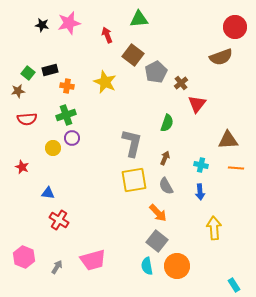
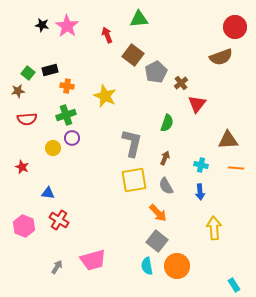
pink star: moved 2 px left, 3 px down; rotated 25 degrees counterclockwise
yellow star: moved 14 px down
pink hexagon: moved 31 px up
